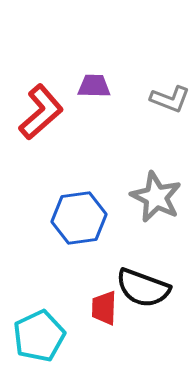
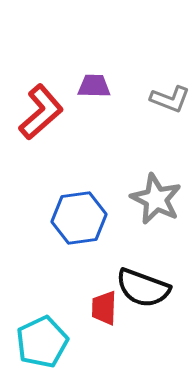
gray star: moved 2 px down
cyan pentagon: moved 3 px right, 6 px down
